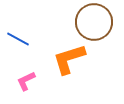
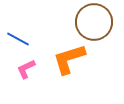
pink L-shape: moved 12 px up
